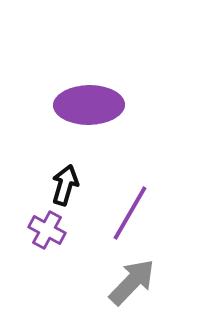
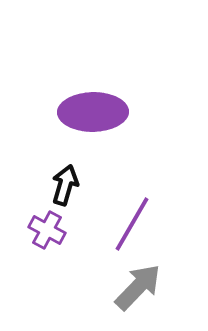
purple ellipse: moved 4 px right, 7 px down
purple line: moved 2 px right, 11 px down
gray arrow: moved 6 px right, 5 px down
